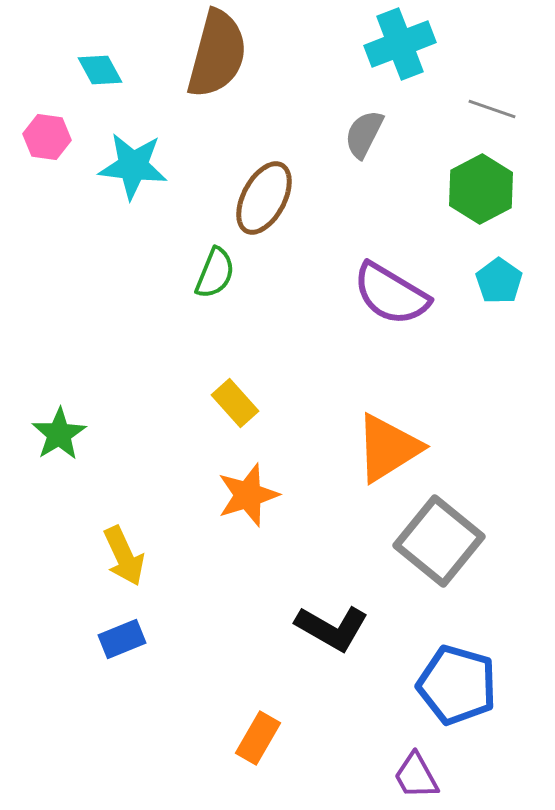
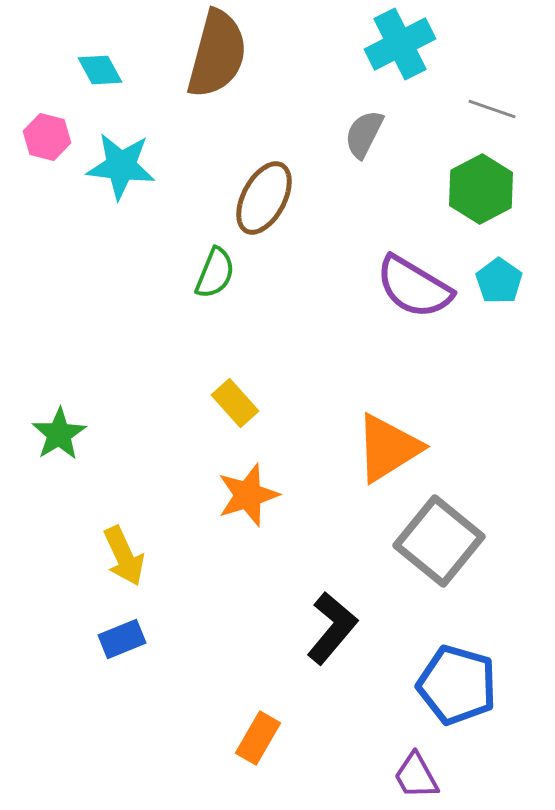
cyan cross: rotated 6 degrees counterclockwise
pink hexagon: rotated 6 degrees clockwise
cyan star: moved 12 px left
purple semicircle: moved 23 px right, 7 px up
black L-shape: rotated 80 degrees counterclockwise
